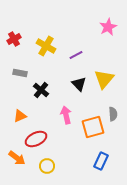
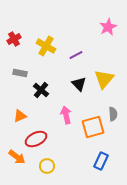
orange arrow: moved 1 px up
